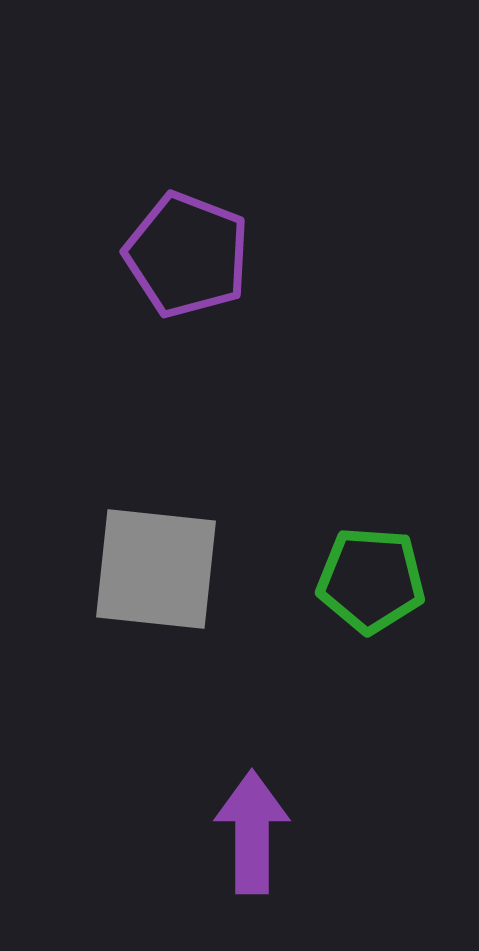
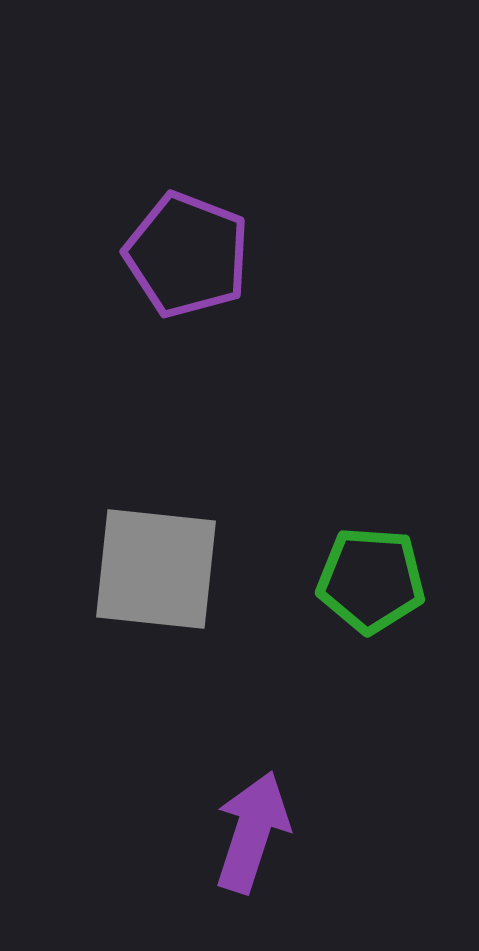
purple arrow: rotated 18 degrees clockwise
